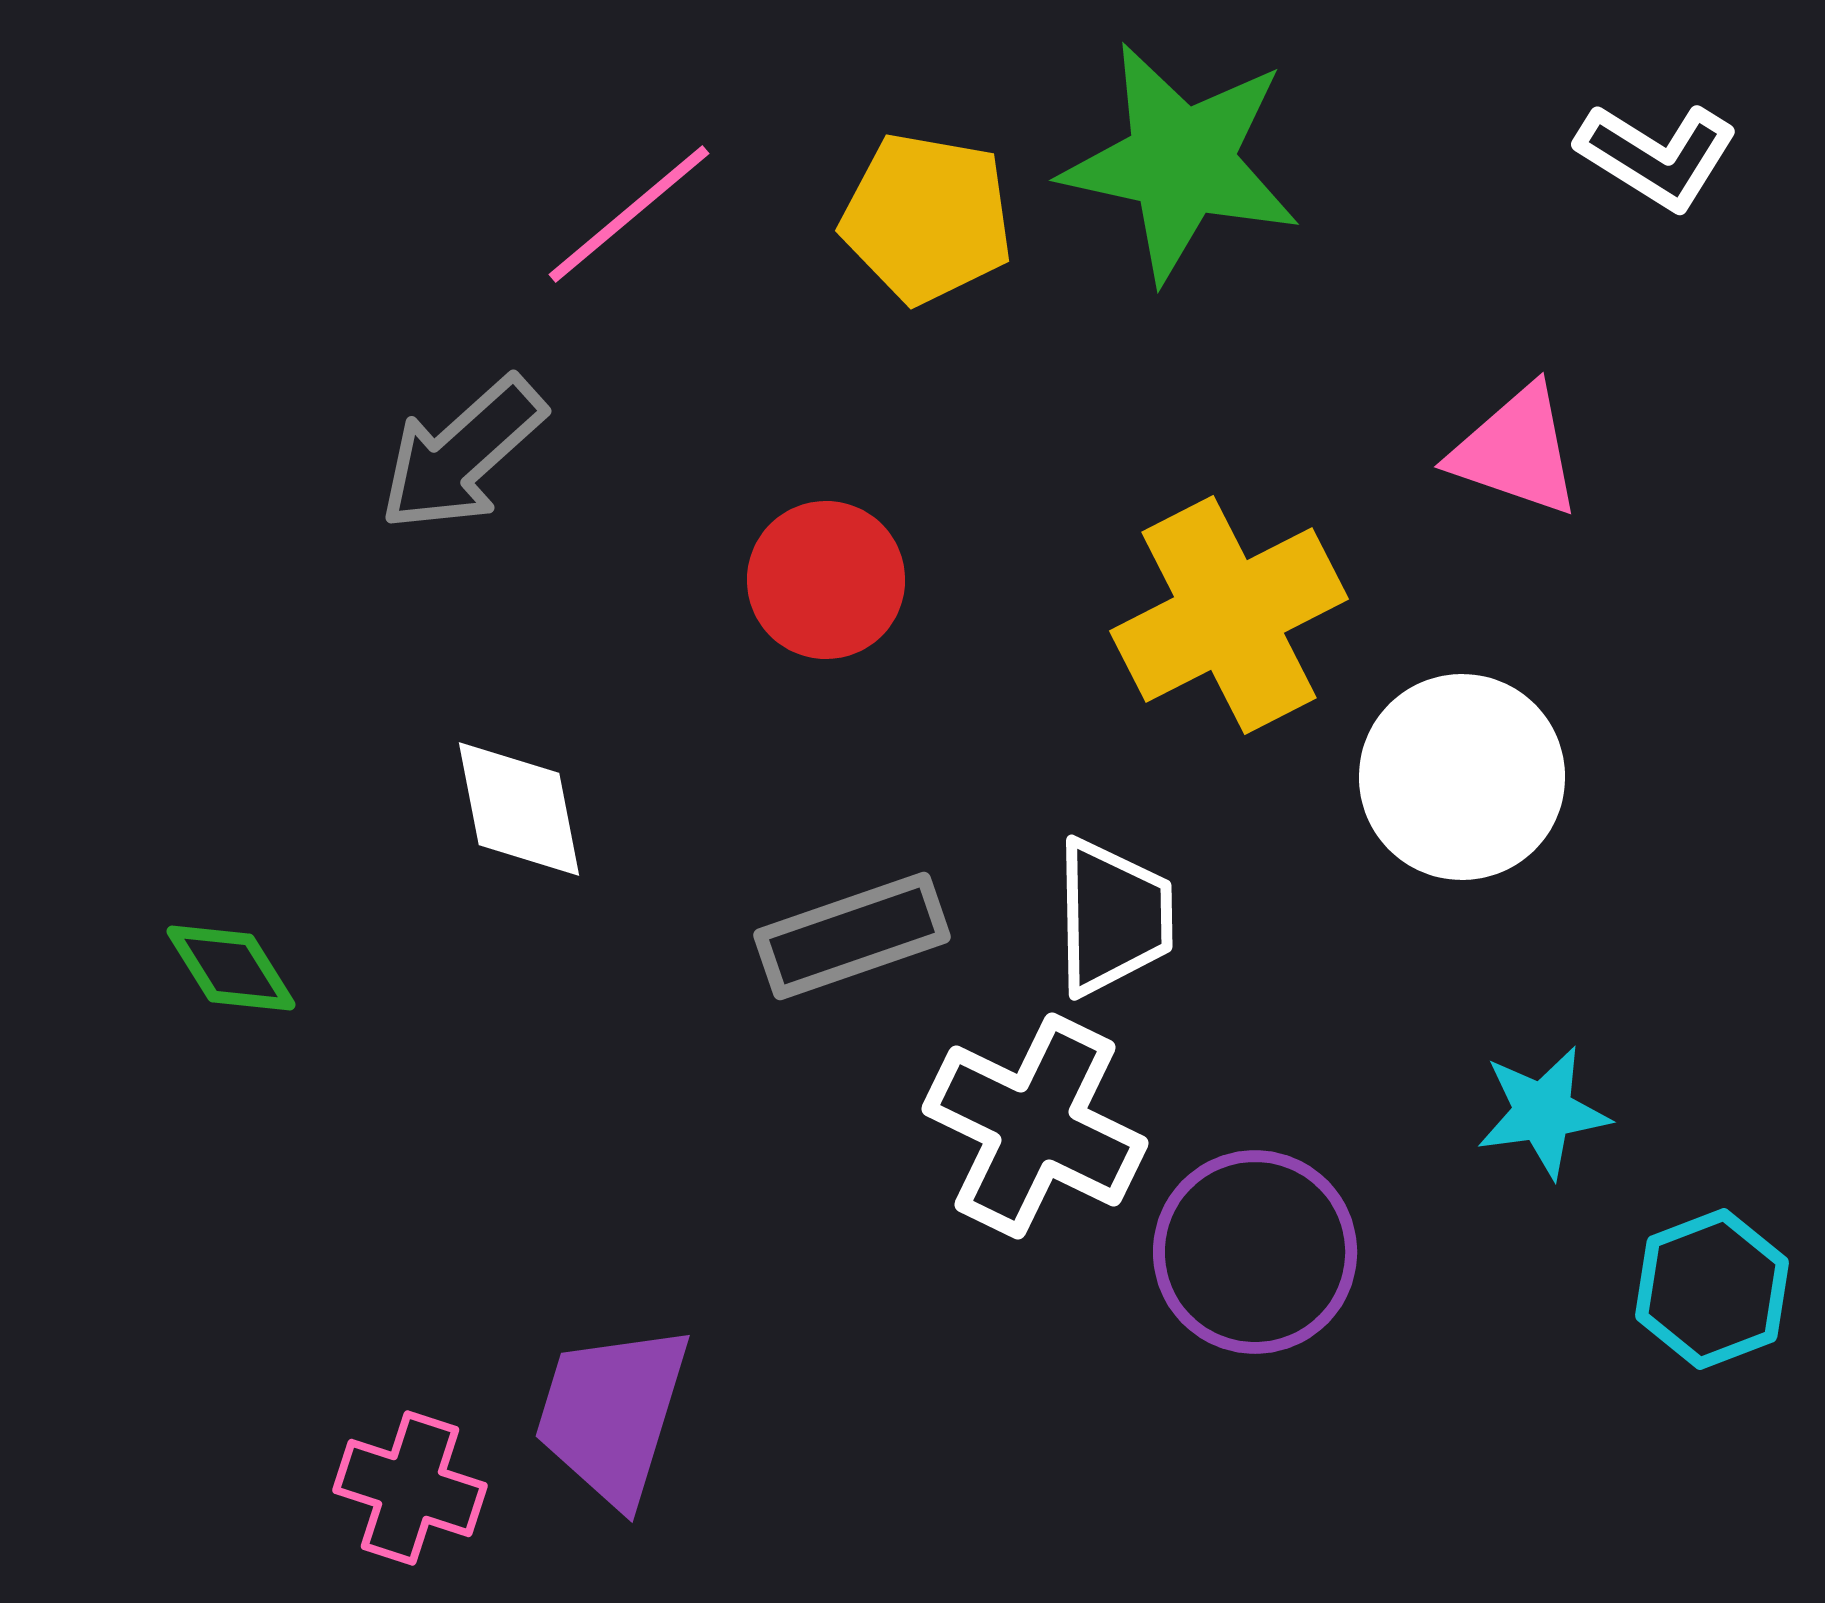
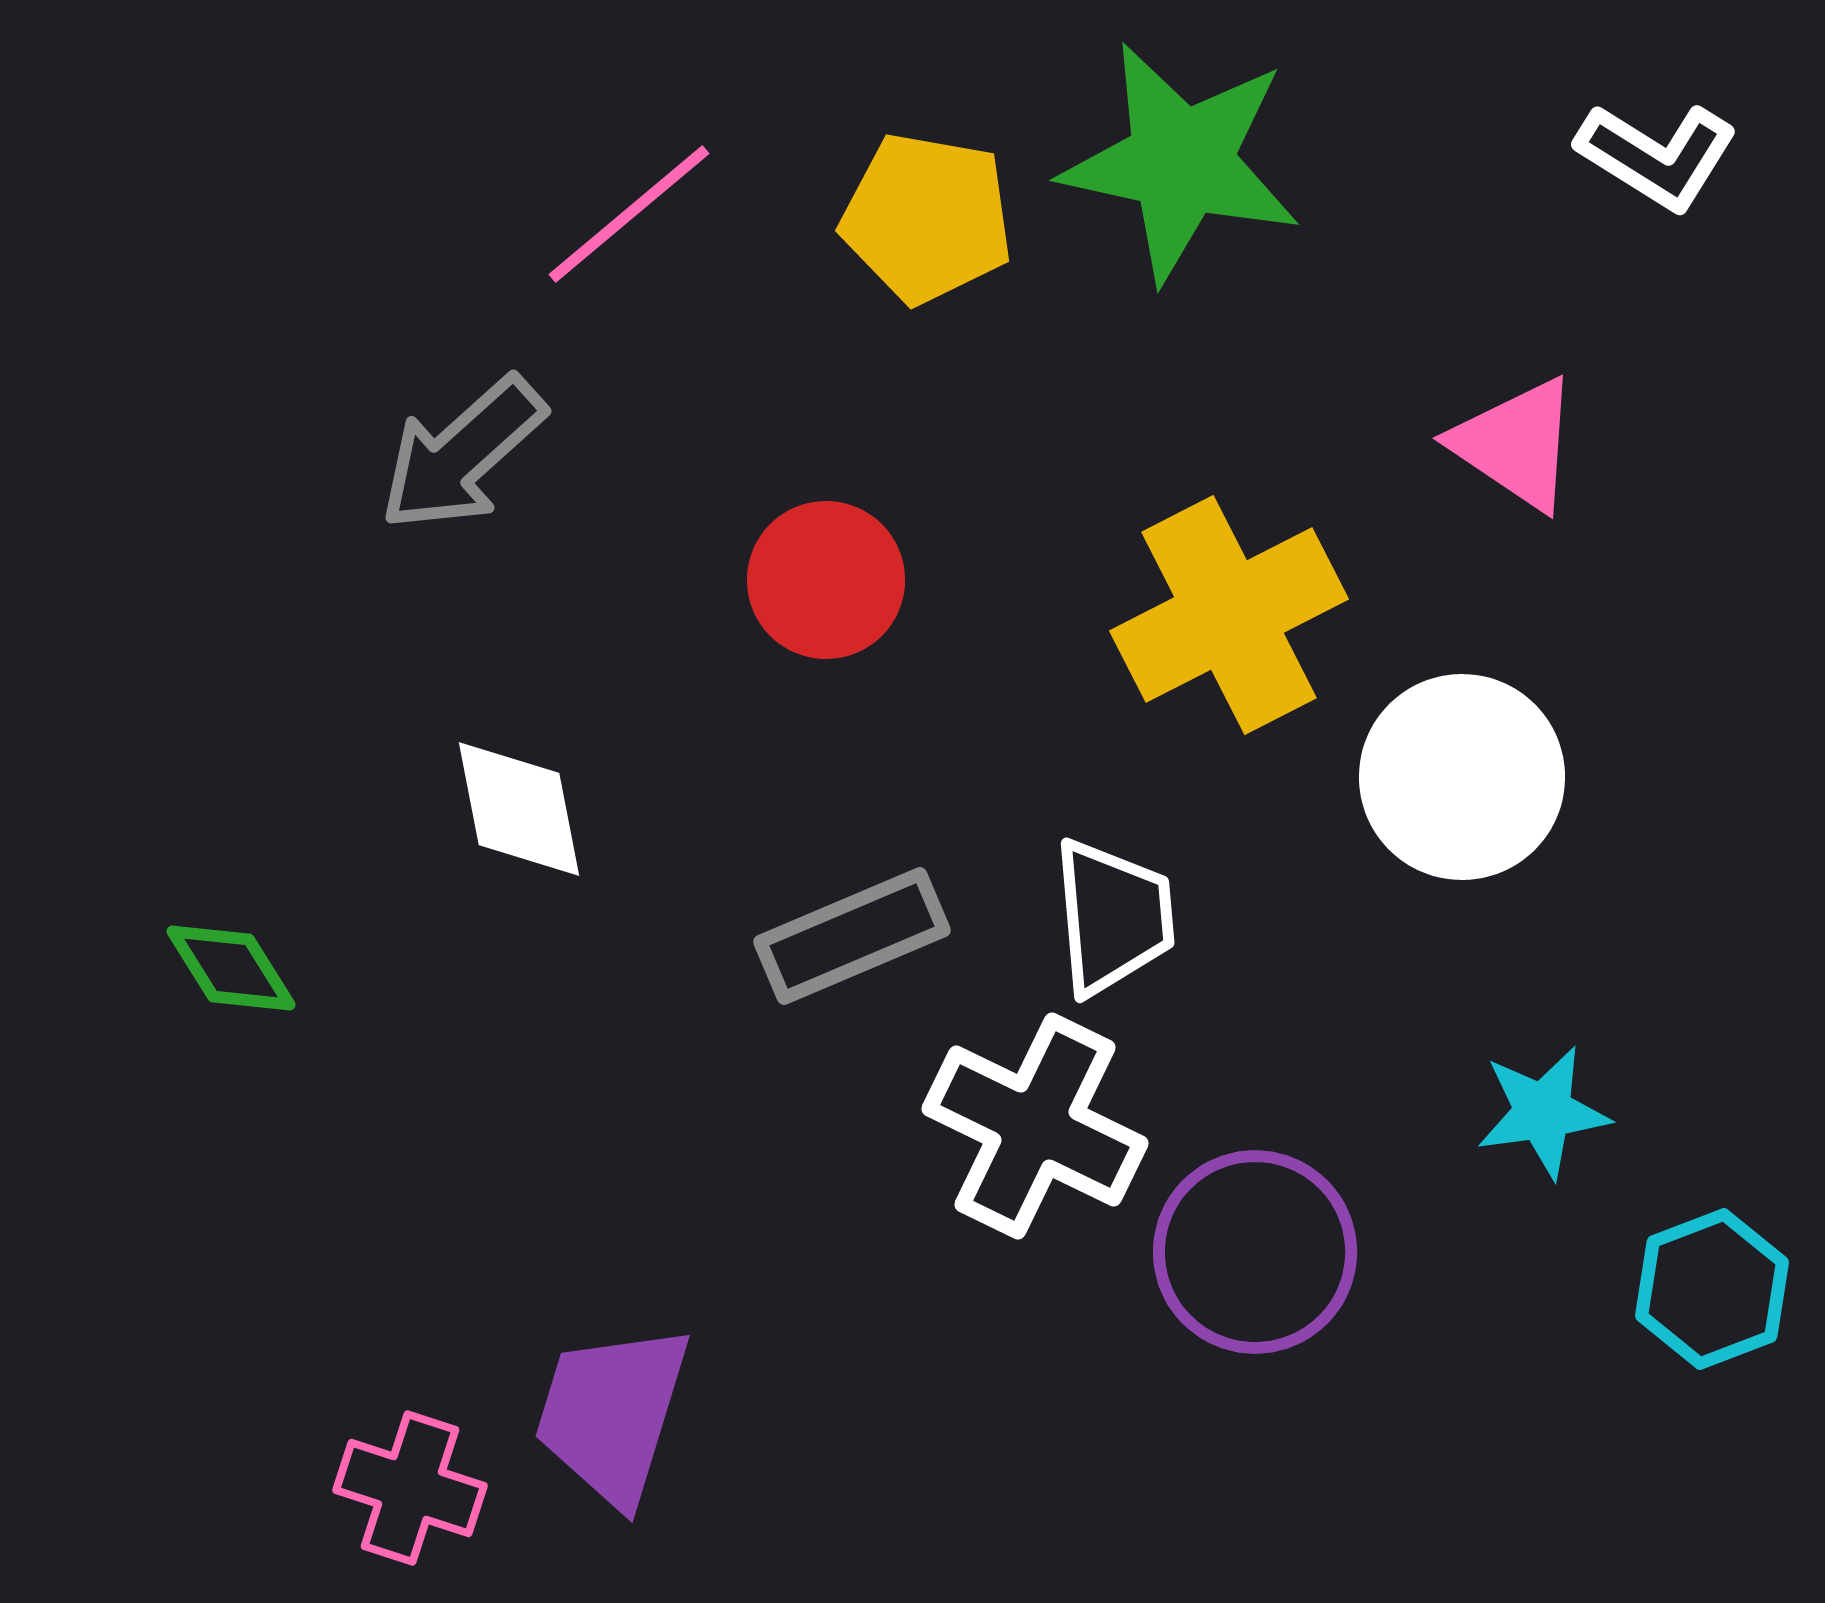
pink triangle: moved 7 px up; rotated 15 degrees clockwise
white trapezoid: rotated 4 degrees counterclockwise
gray rectangle: rotated 4 degrees counterclockwise
